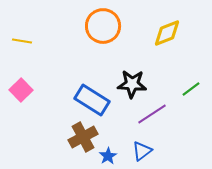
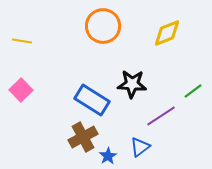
green line: moved 2 px right, 2 px down
purple line: moved 9 px right, 2 px down
blue triangle: moved 2 px left, 4 px up
